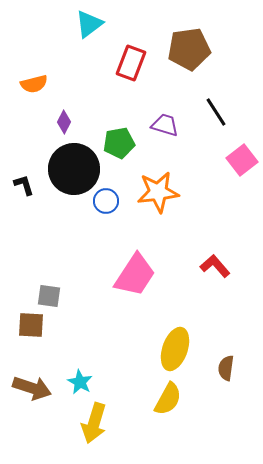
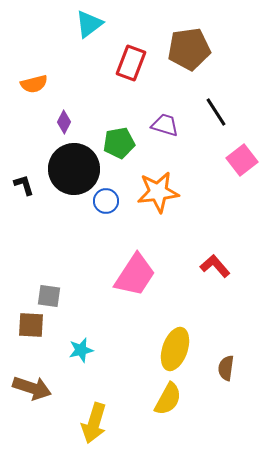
cyan star: moved 1 px right, 32 px up; rotated 30 degrees clockwise
